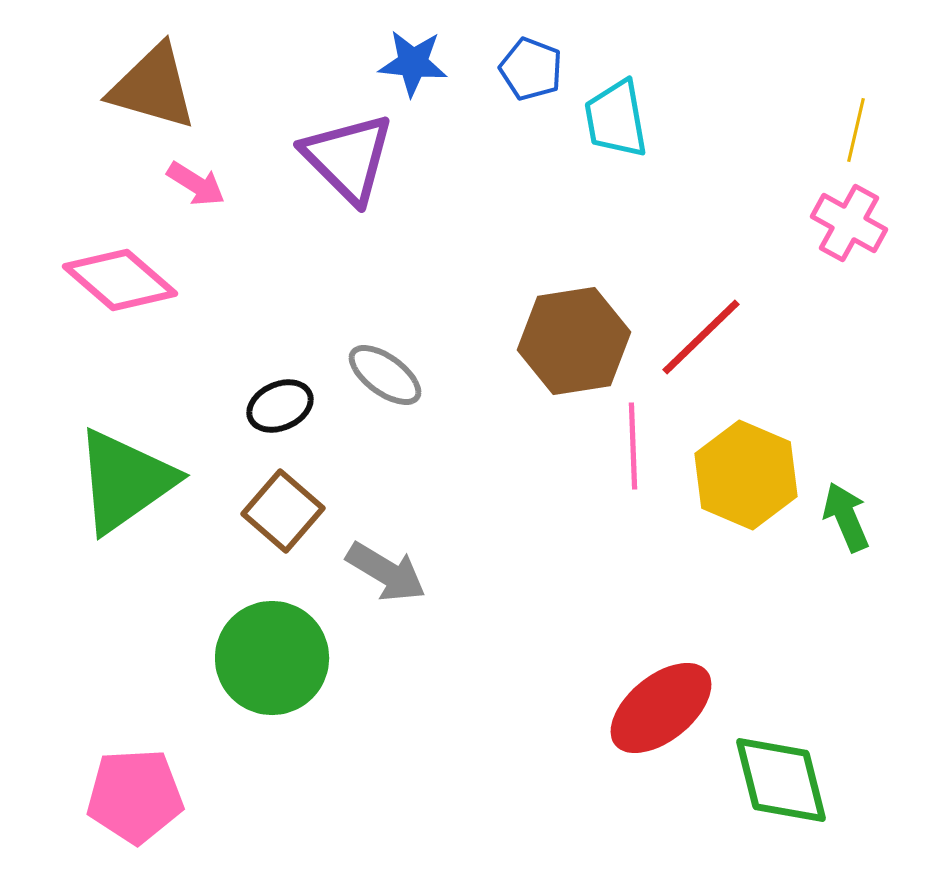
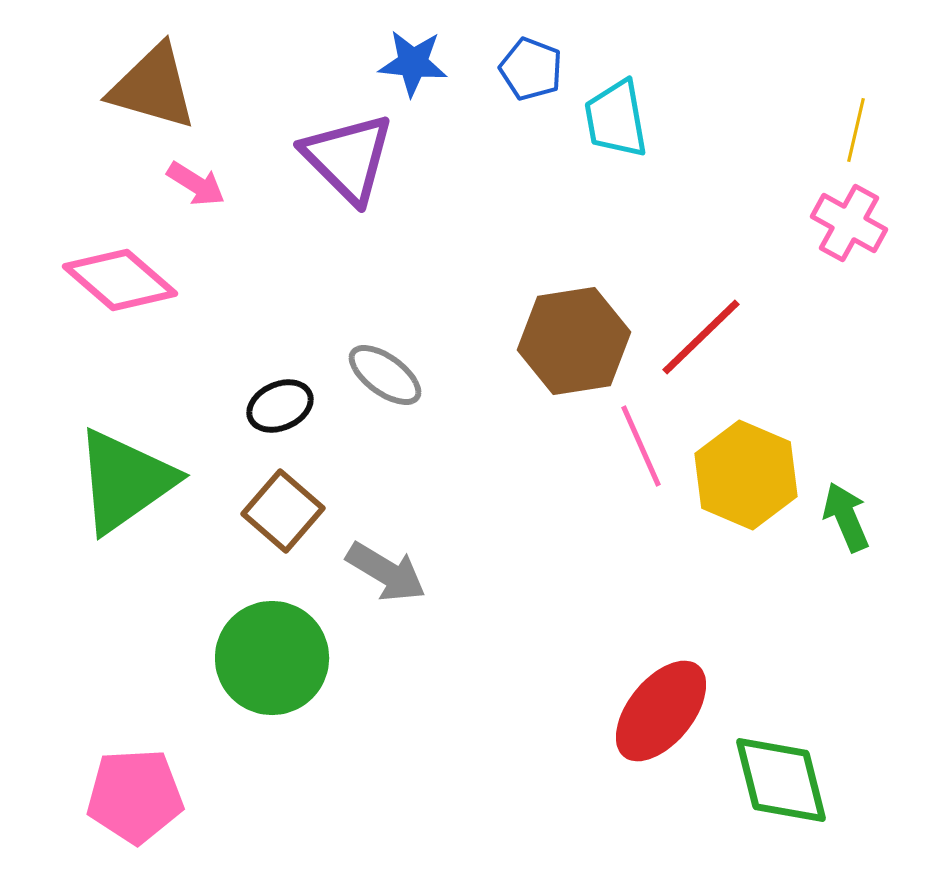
pink line: moved 8 px right; rotated 22 degrees counterclockwise
red ellipse: moved 3 px down; rotated 12 degrees counterclockwise
